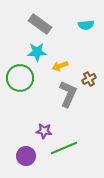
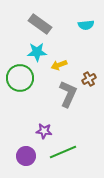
yellow arrow: moved 1 px left, 1 px up
green line: moved 1 px left, 4 px down
